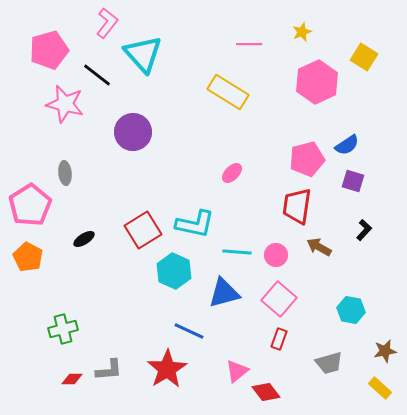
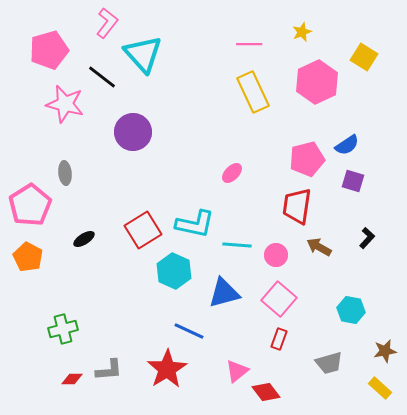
black line at (97, 75): moved 5 px right, 2 px down
yellow rectangle at (228, 92): moved 25 px right; rotated 33 degrees clockwise
black L-shape at (364, 230): moved 3 px right, 8 px down
cyan line at (237, 252): moved 7 px up
